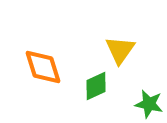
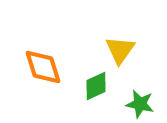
green star: moved 9 px left
